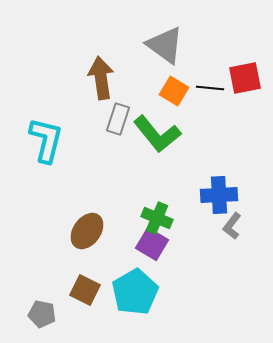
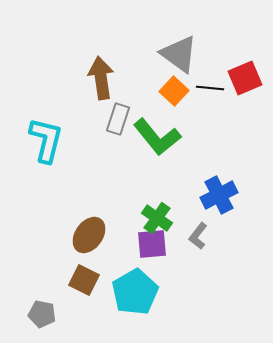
gray triangle: moved 14 px right, 9 px down
red square: rotated 12 degrees counterclockwise
orange square: rotated 12 degrees clockwise
green L-shape: moved 3 px down
blue cross: rotated 24 degrees counterclockwise
green cross: rotated 12 degrees clockwise
gray L-shape: moved 34 px left, 10 px down
brown ellipse: moved 2 px right, 4 px down
purple square: rotated 36 degrees counterclockwise
brown square: moved 1 px left, 10 px up
